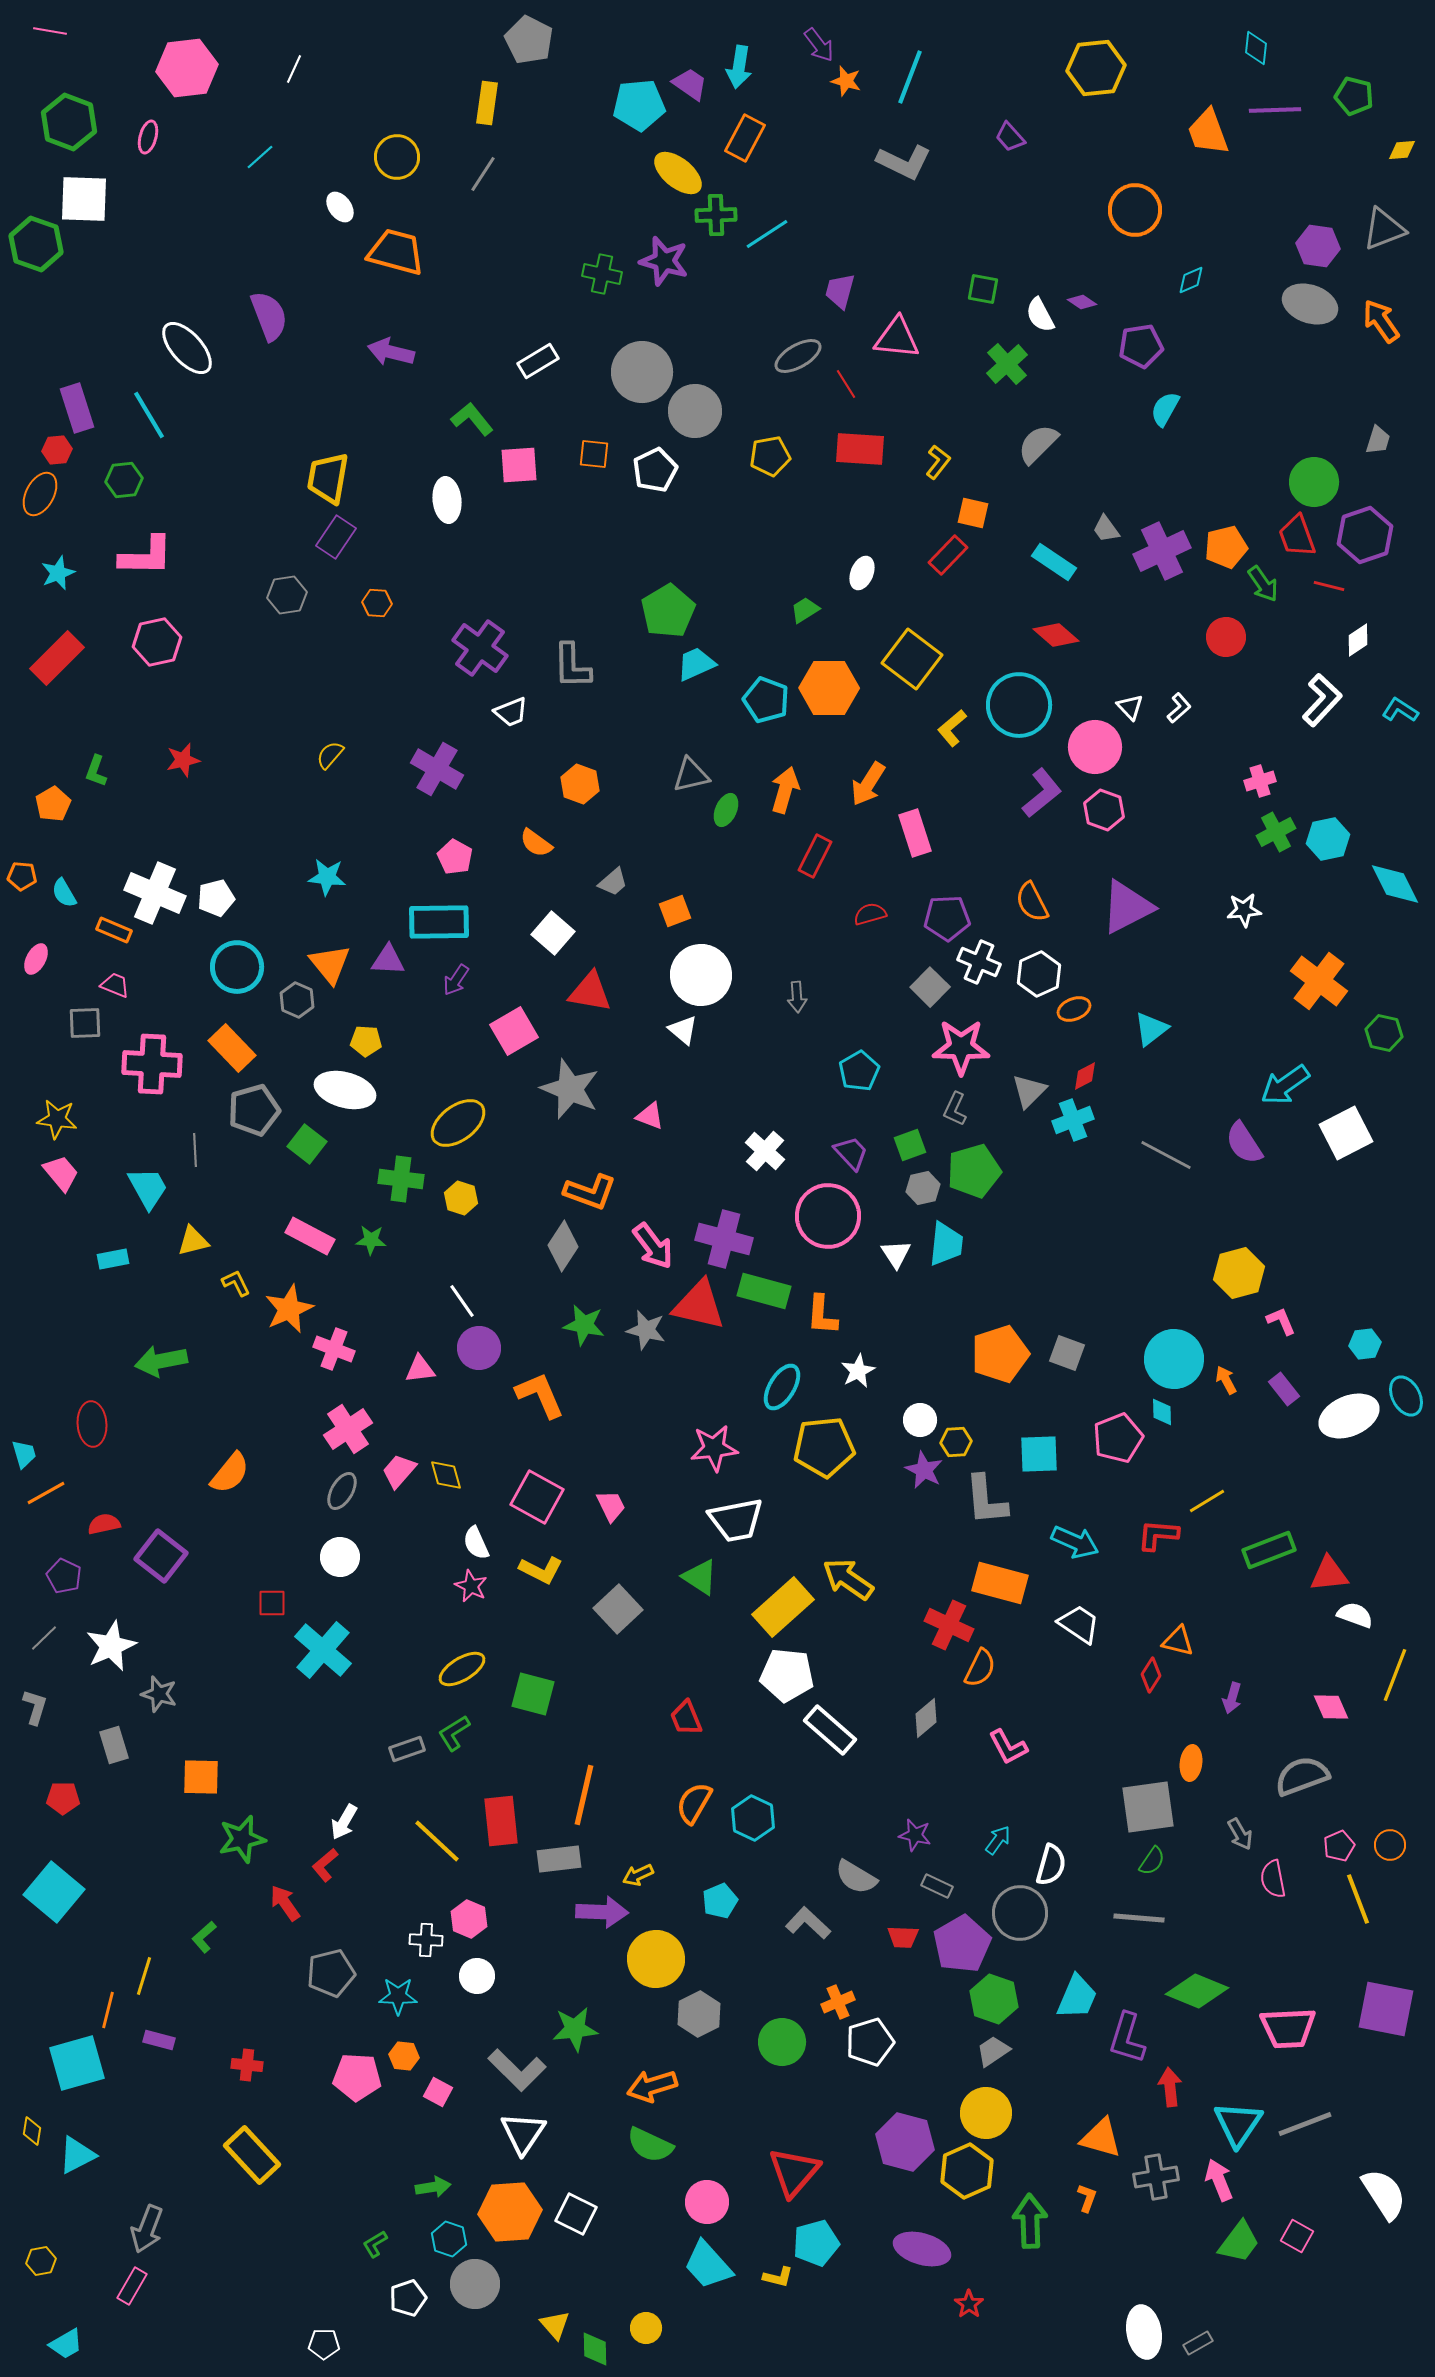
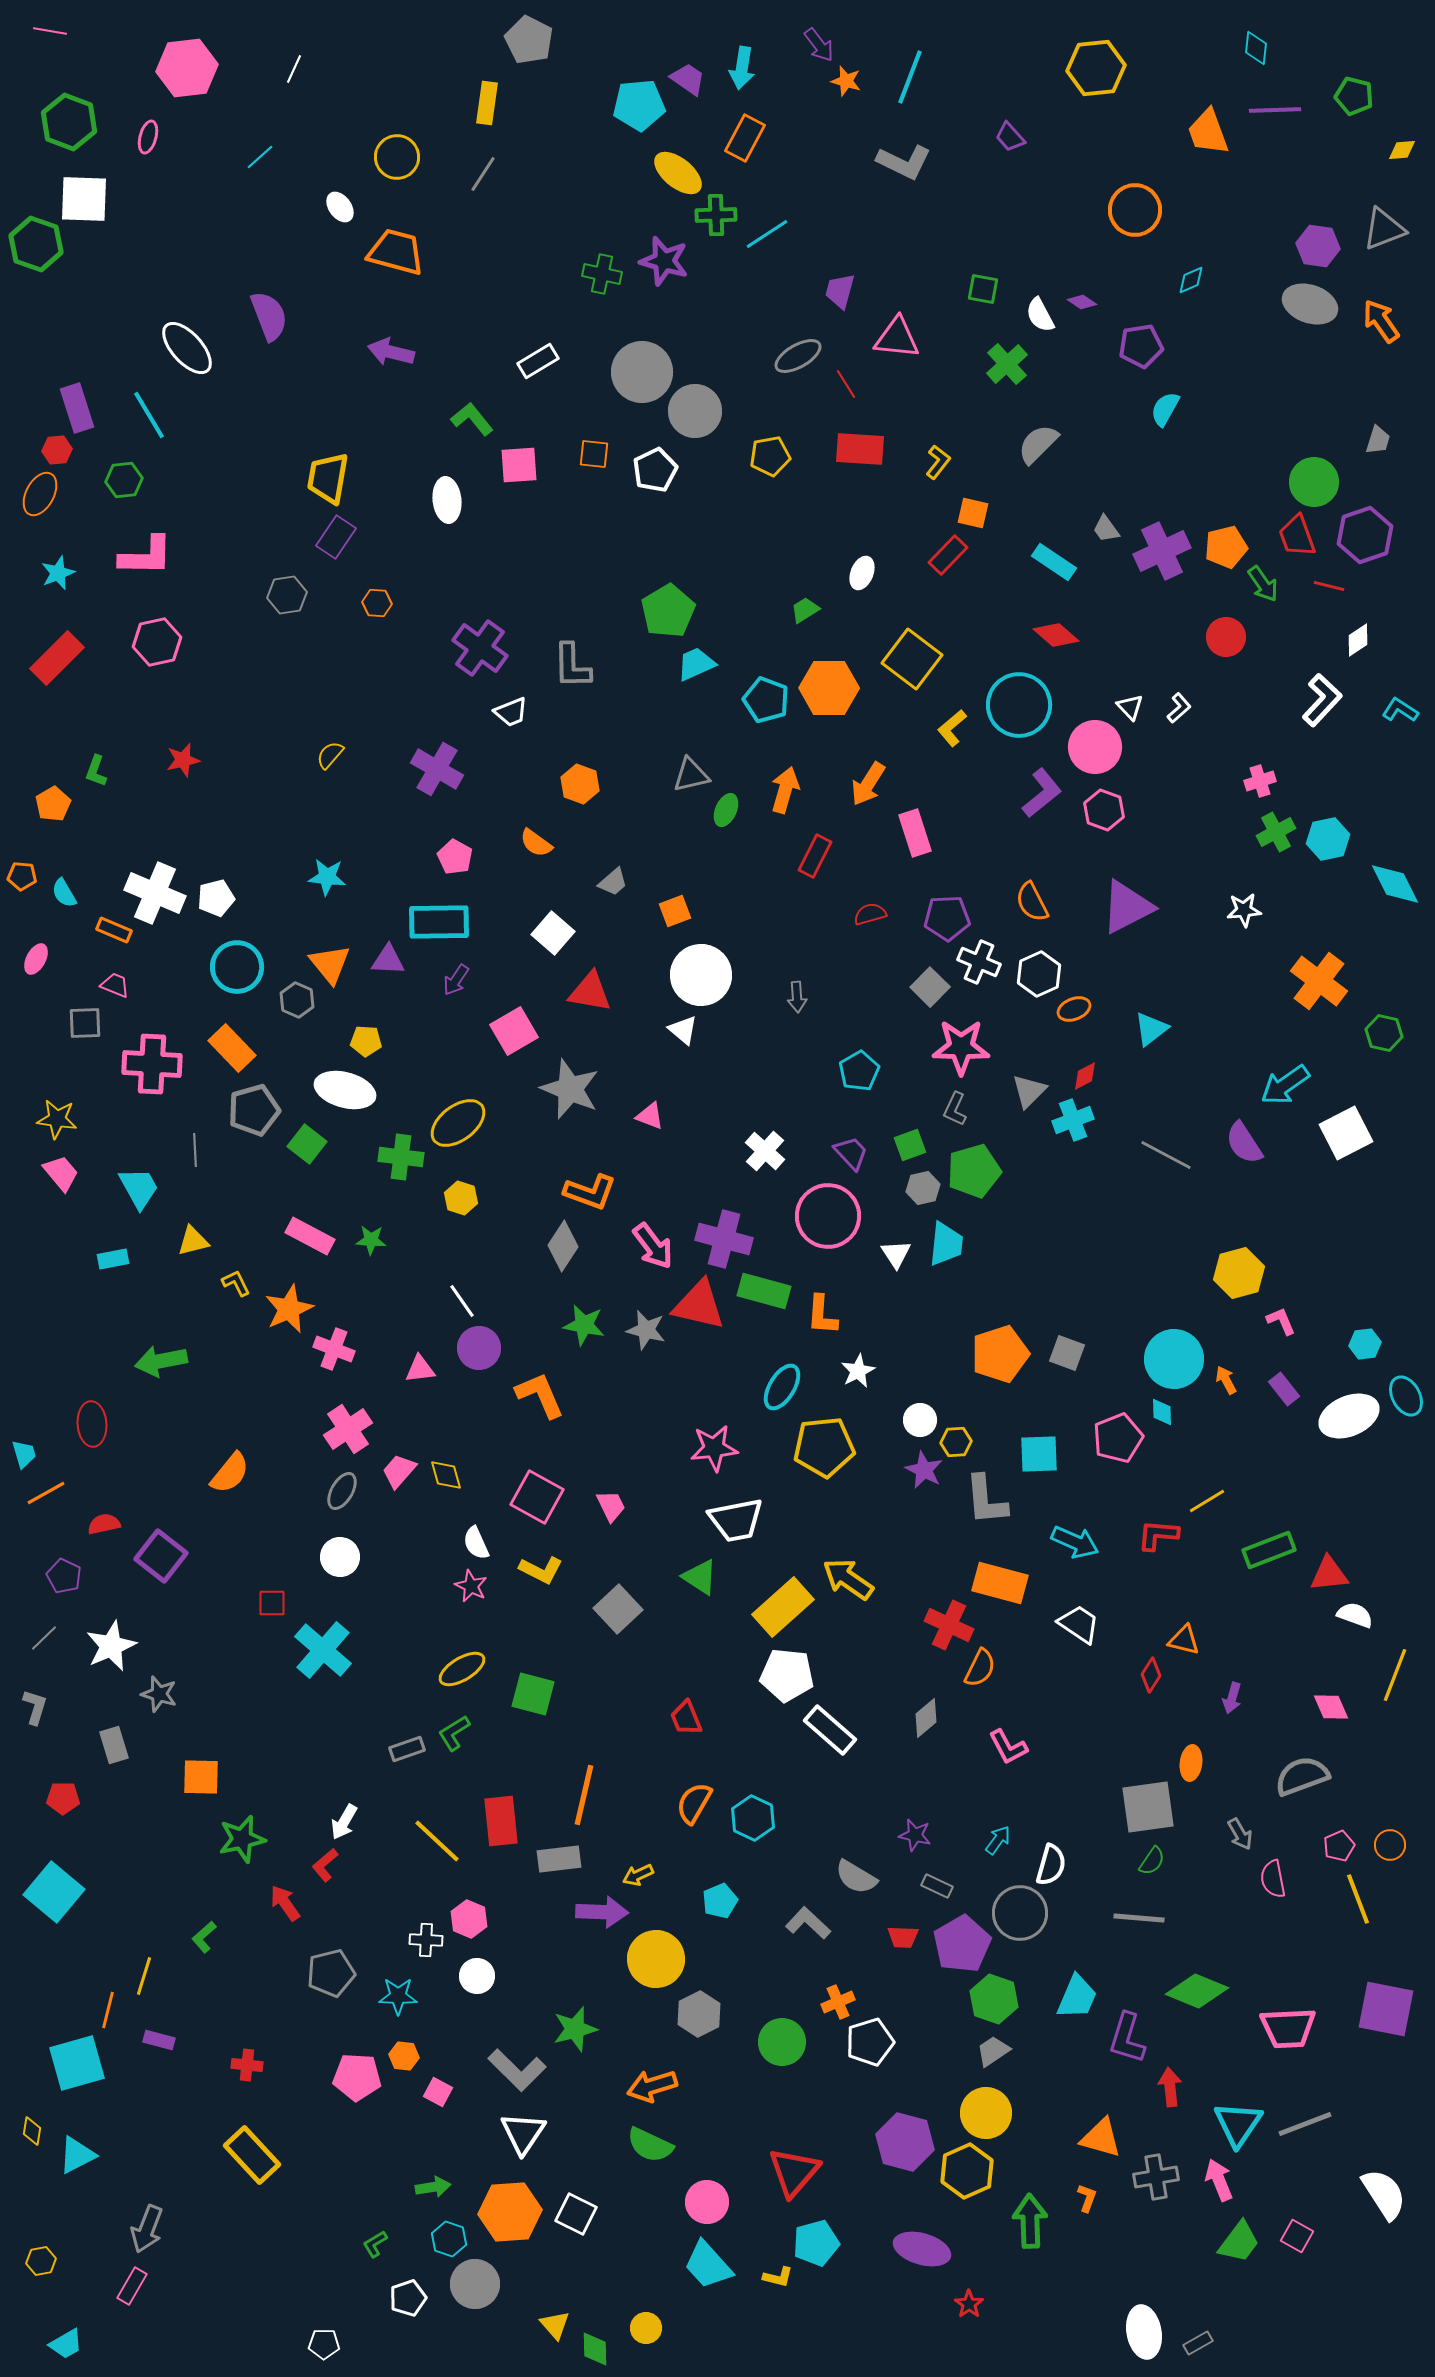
cyan arrow at (739, 67): moved 3 px right, 1 px down
purple trapezoid at (690, 84): moved 2 px left, 5 px up
green cross at (401, 1179): moved 22 px up
cyan trapezoid at (148, 1188): moved 9 px left
orange triangle at (1178, 1641): moved 6 px right, 1 px up
green star at (575, 2029): rotated 9 degrees counterclockwise
